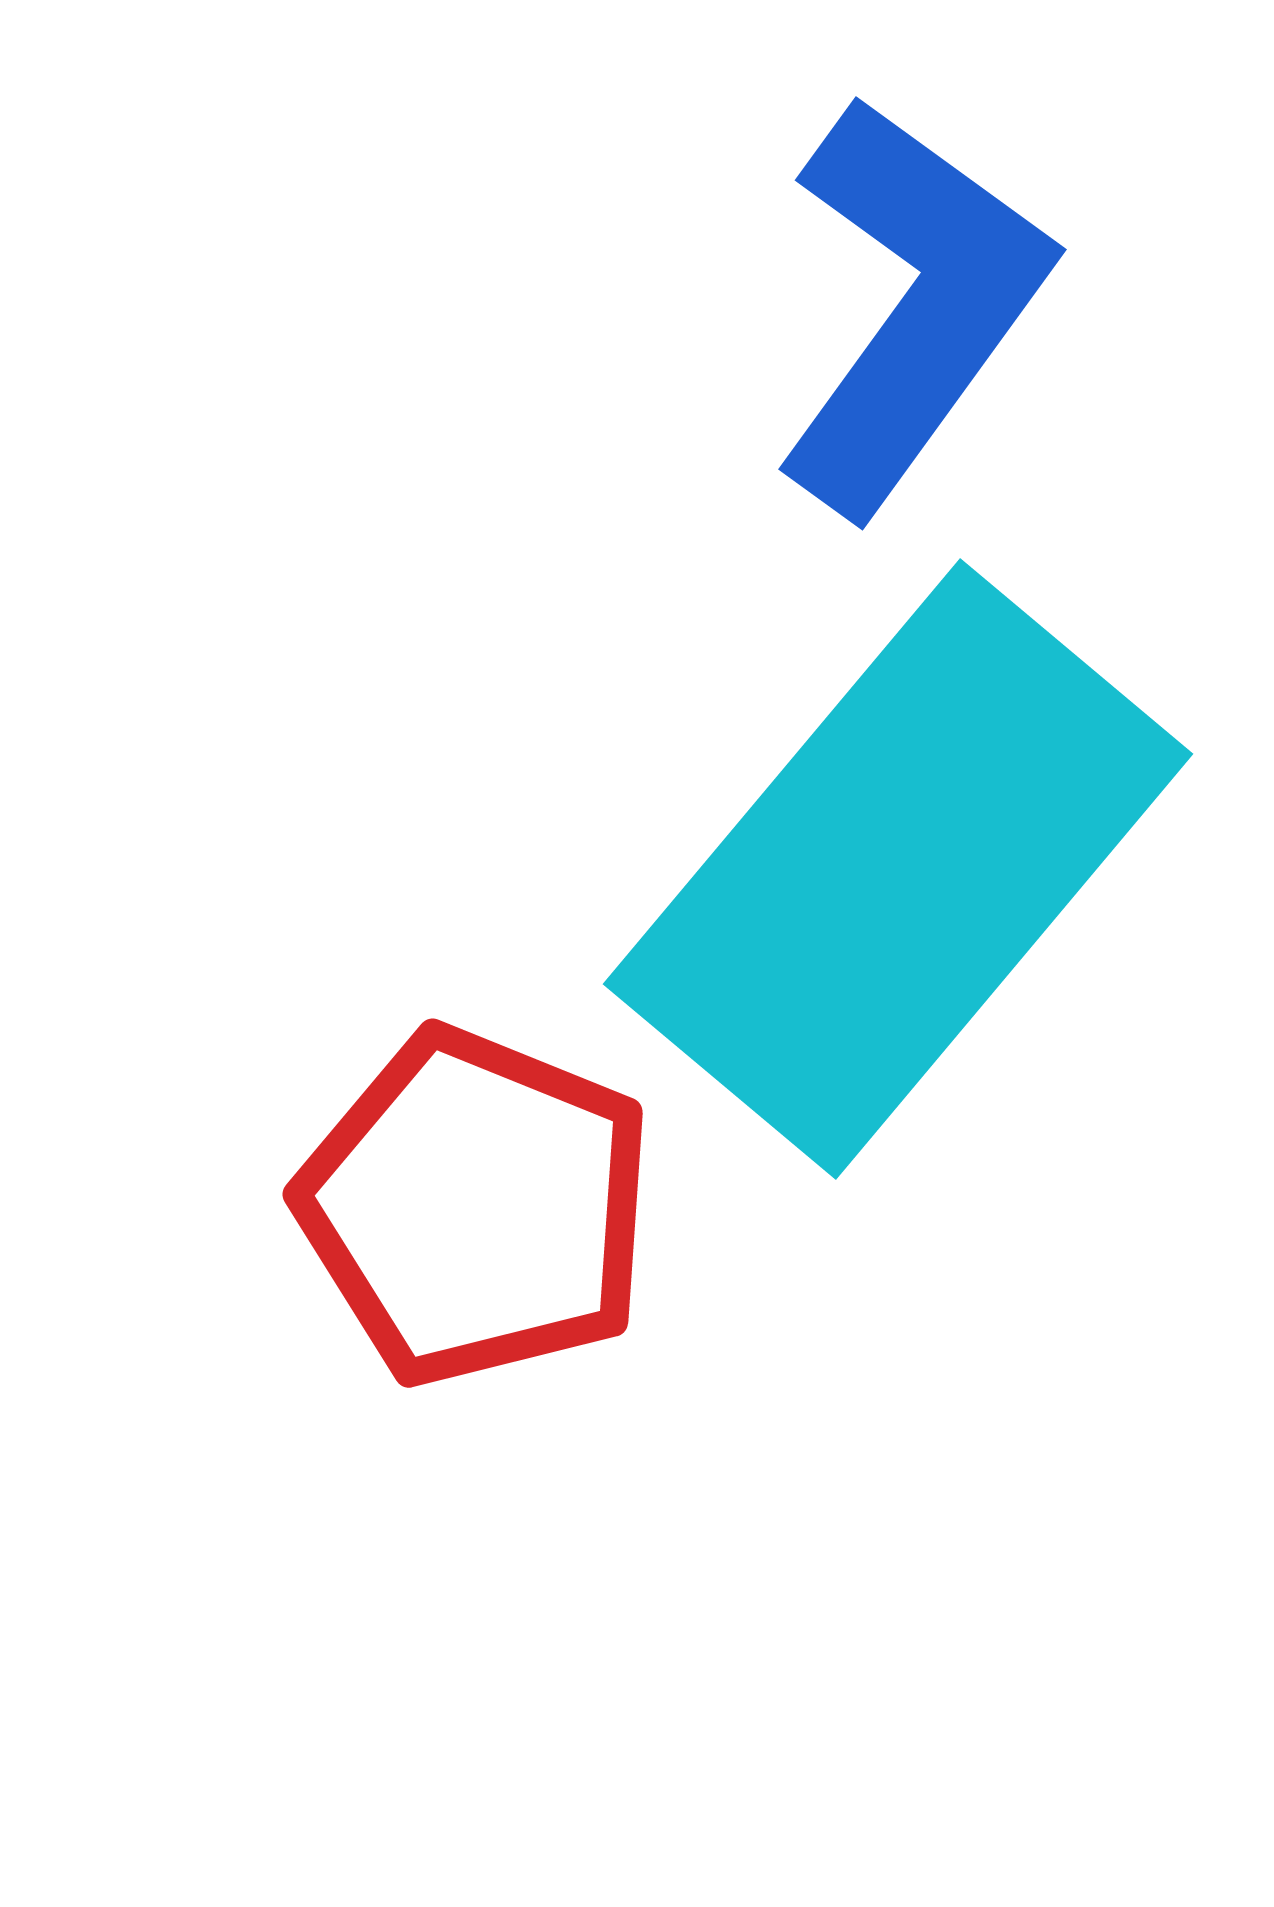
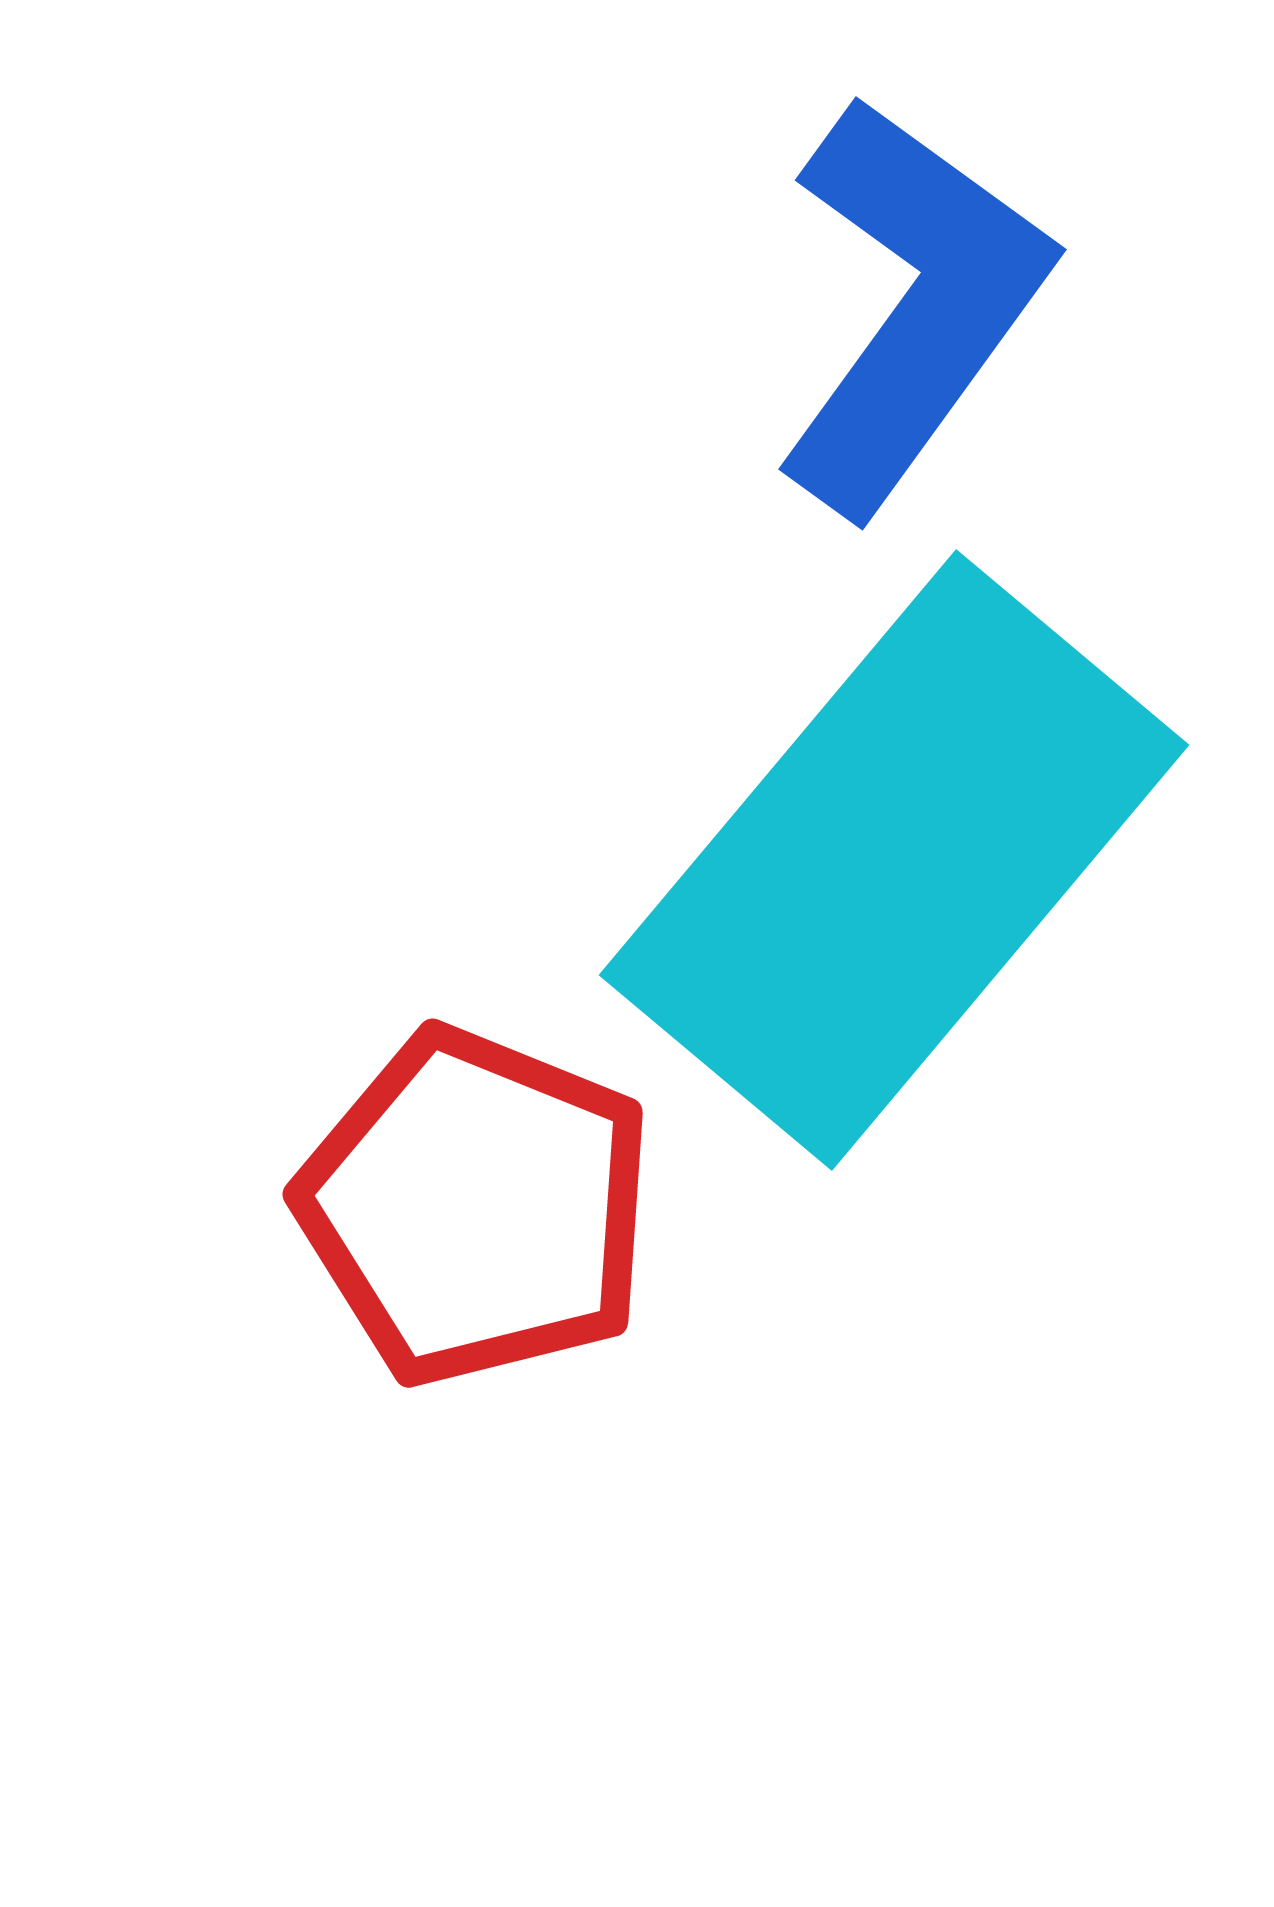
cyan rectangle: moved 4 px left, 9 px up
